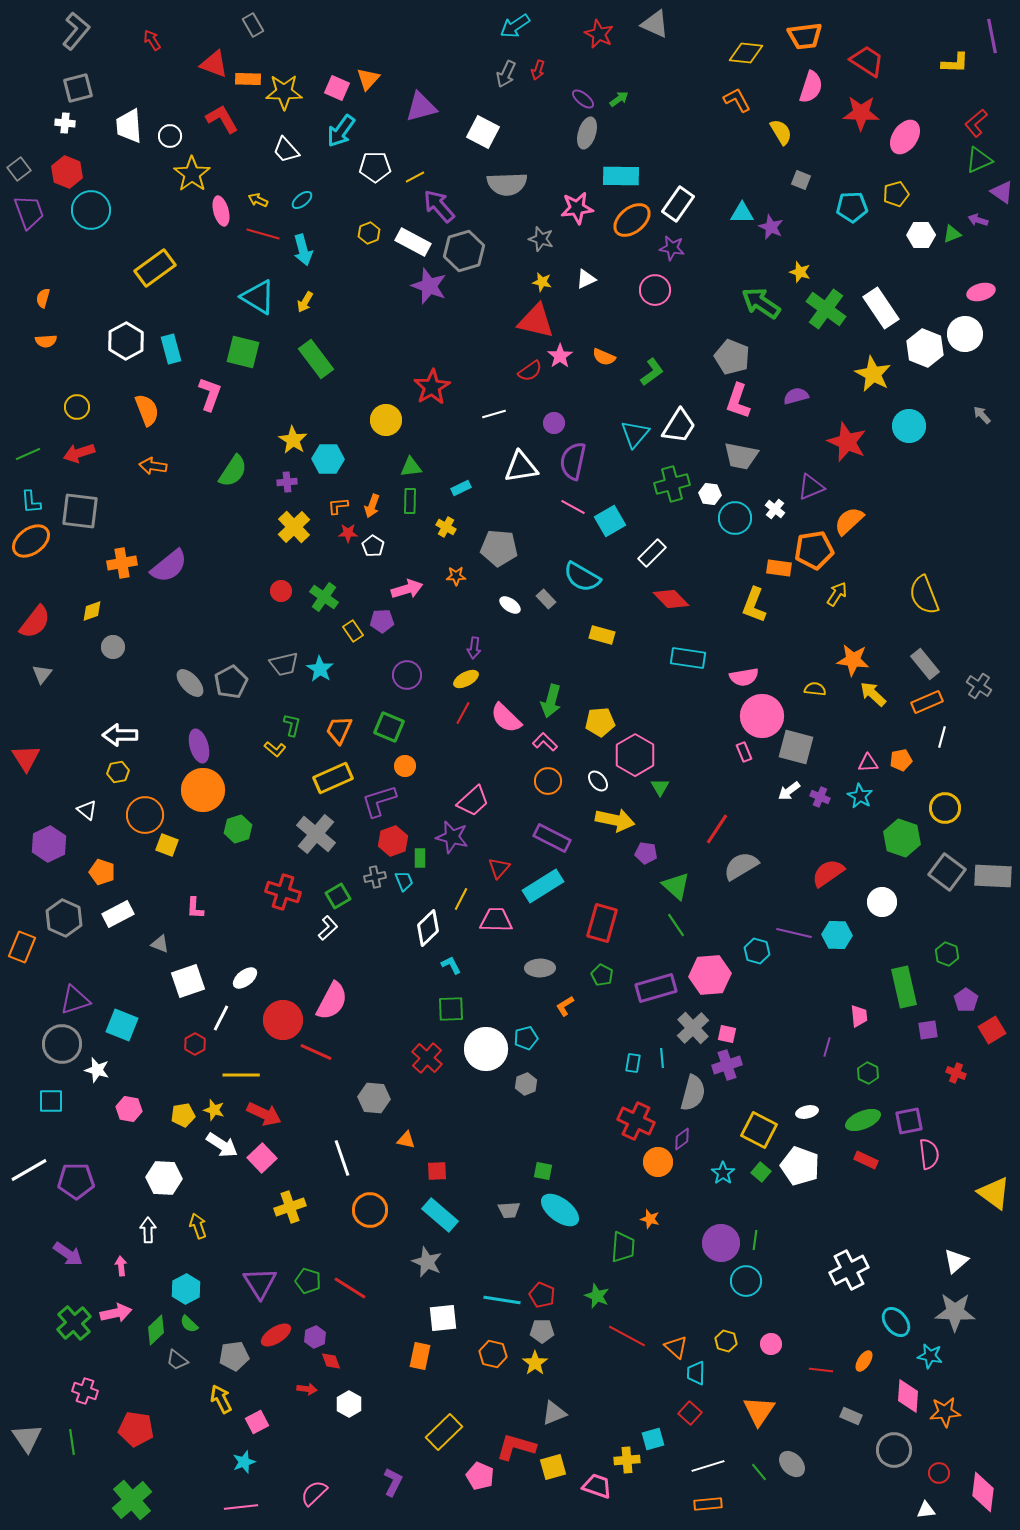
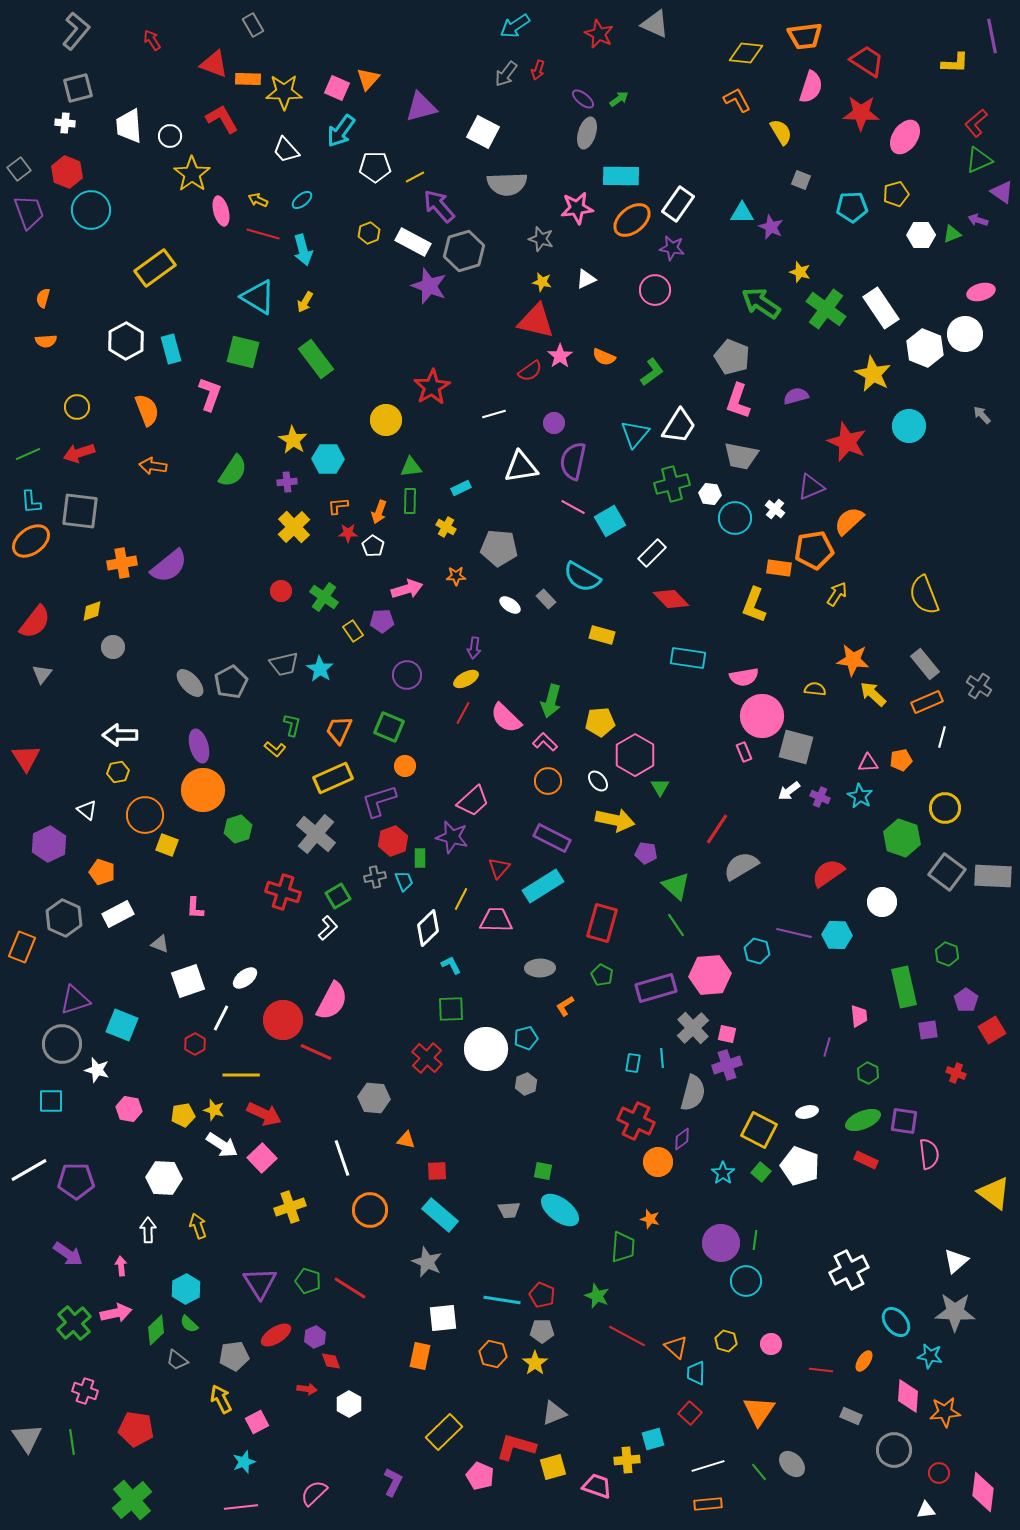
gray arrow at (506, 74): rotated 12 degrees clockwise
orange arrow at (372, 506): moved 7 px right, 6 px down
purple square at (909, 1121): moved 5 px left; rotated 20 degrees clockwise
